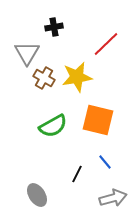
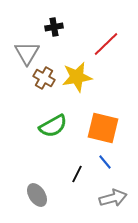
orange square: moved 5 px right, 8 px down
